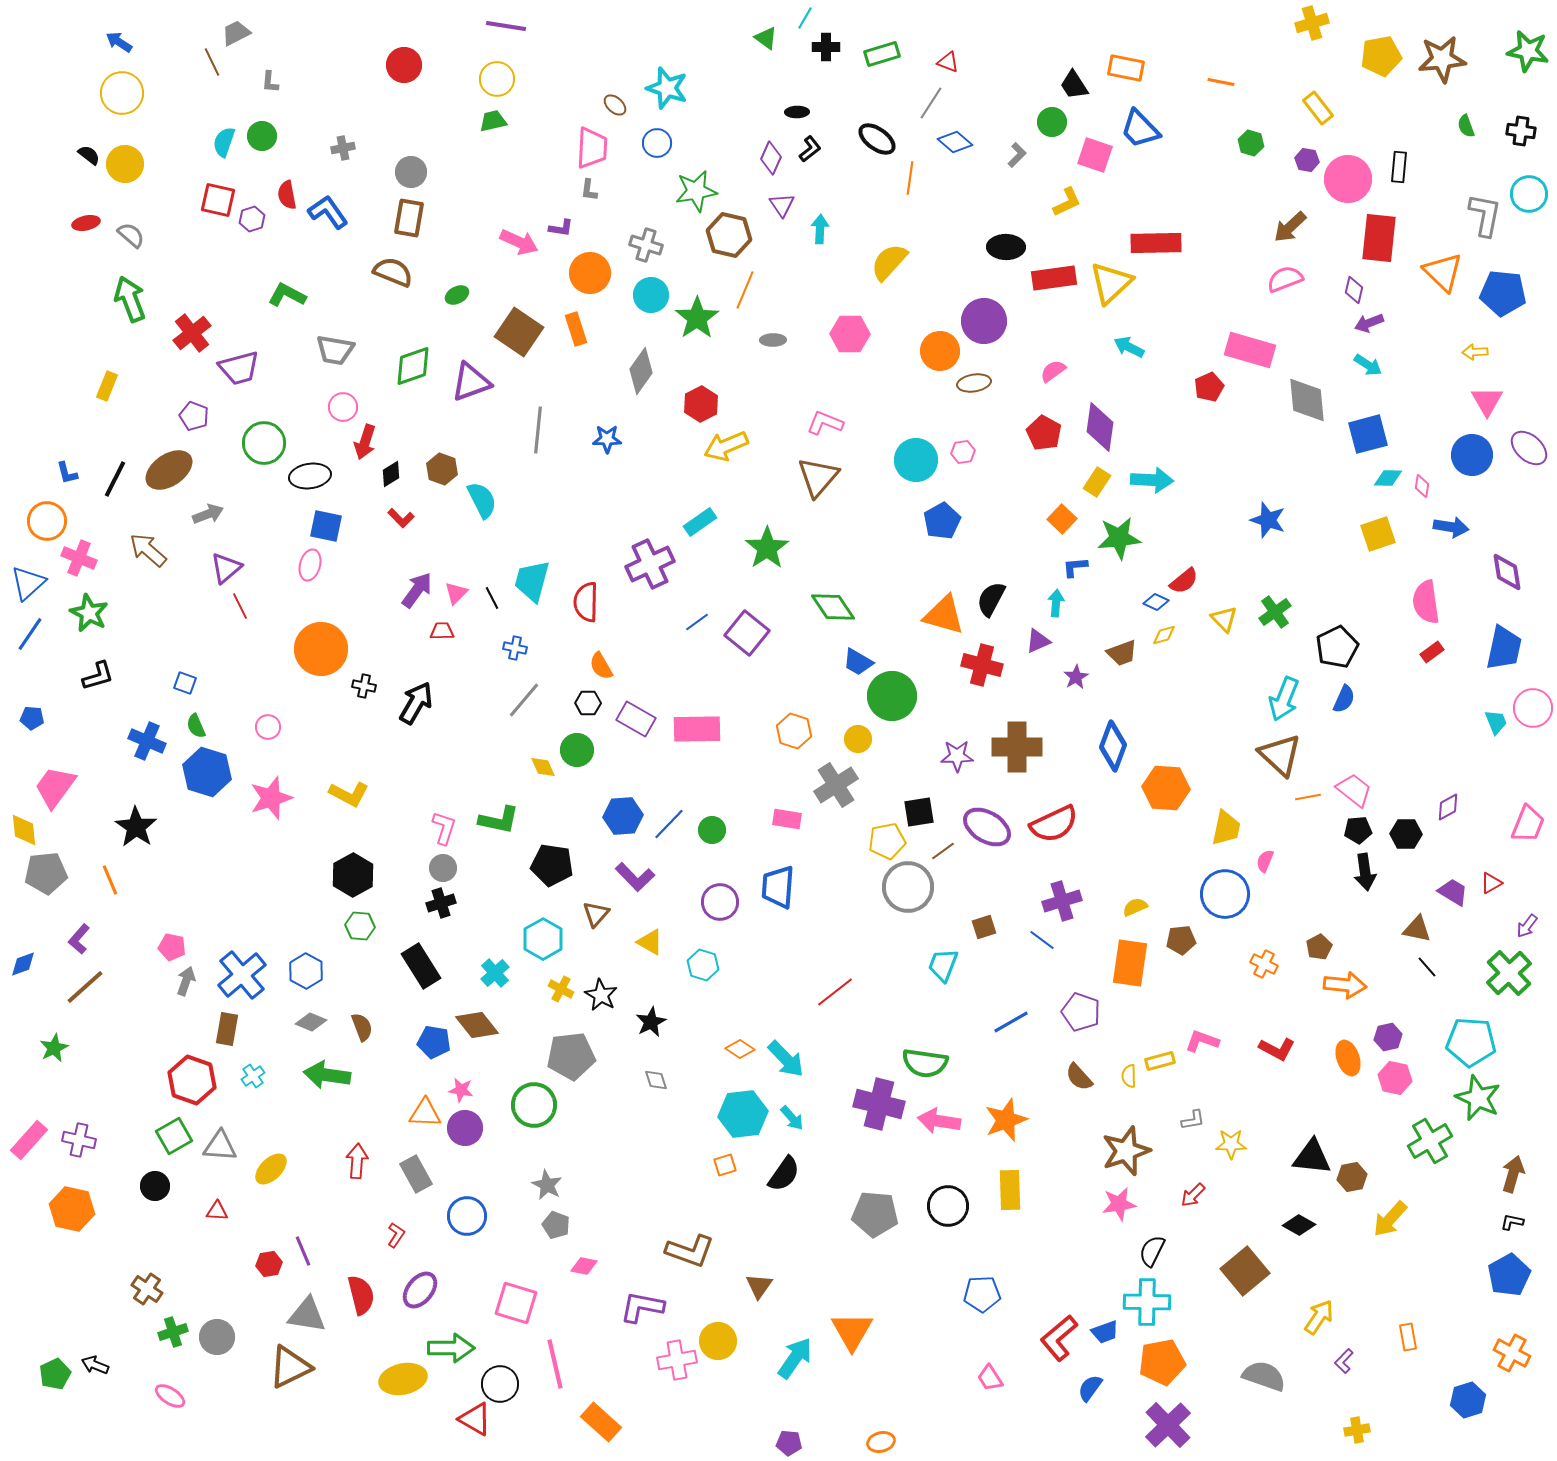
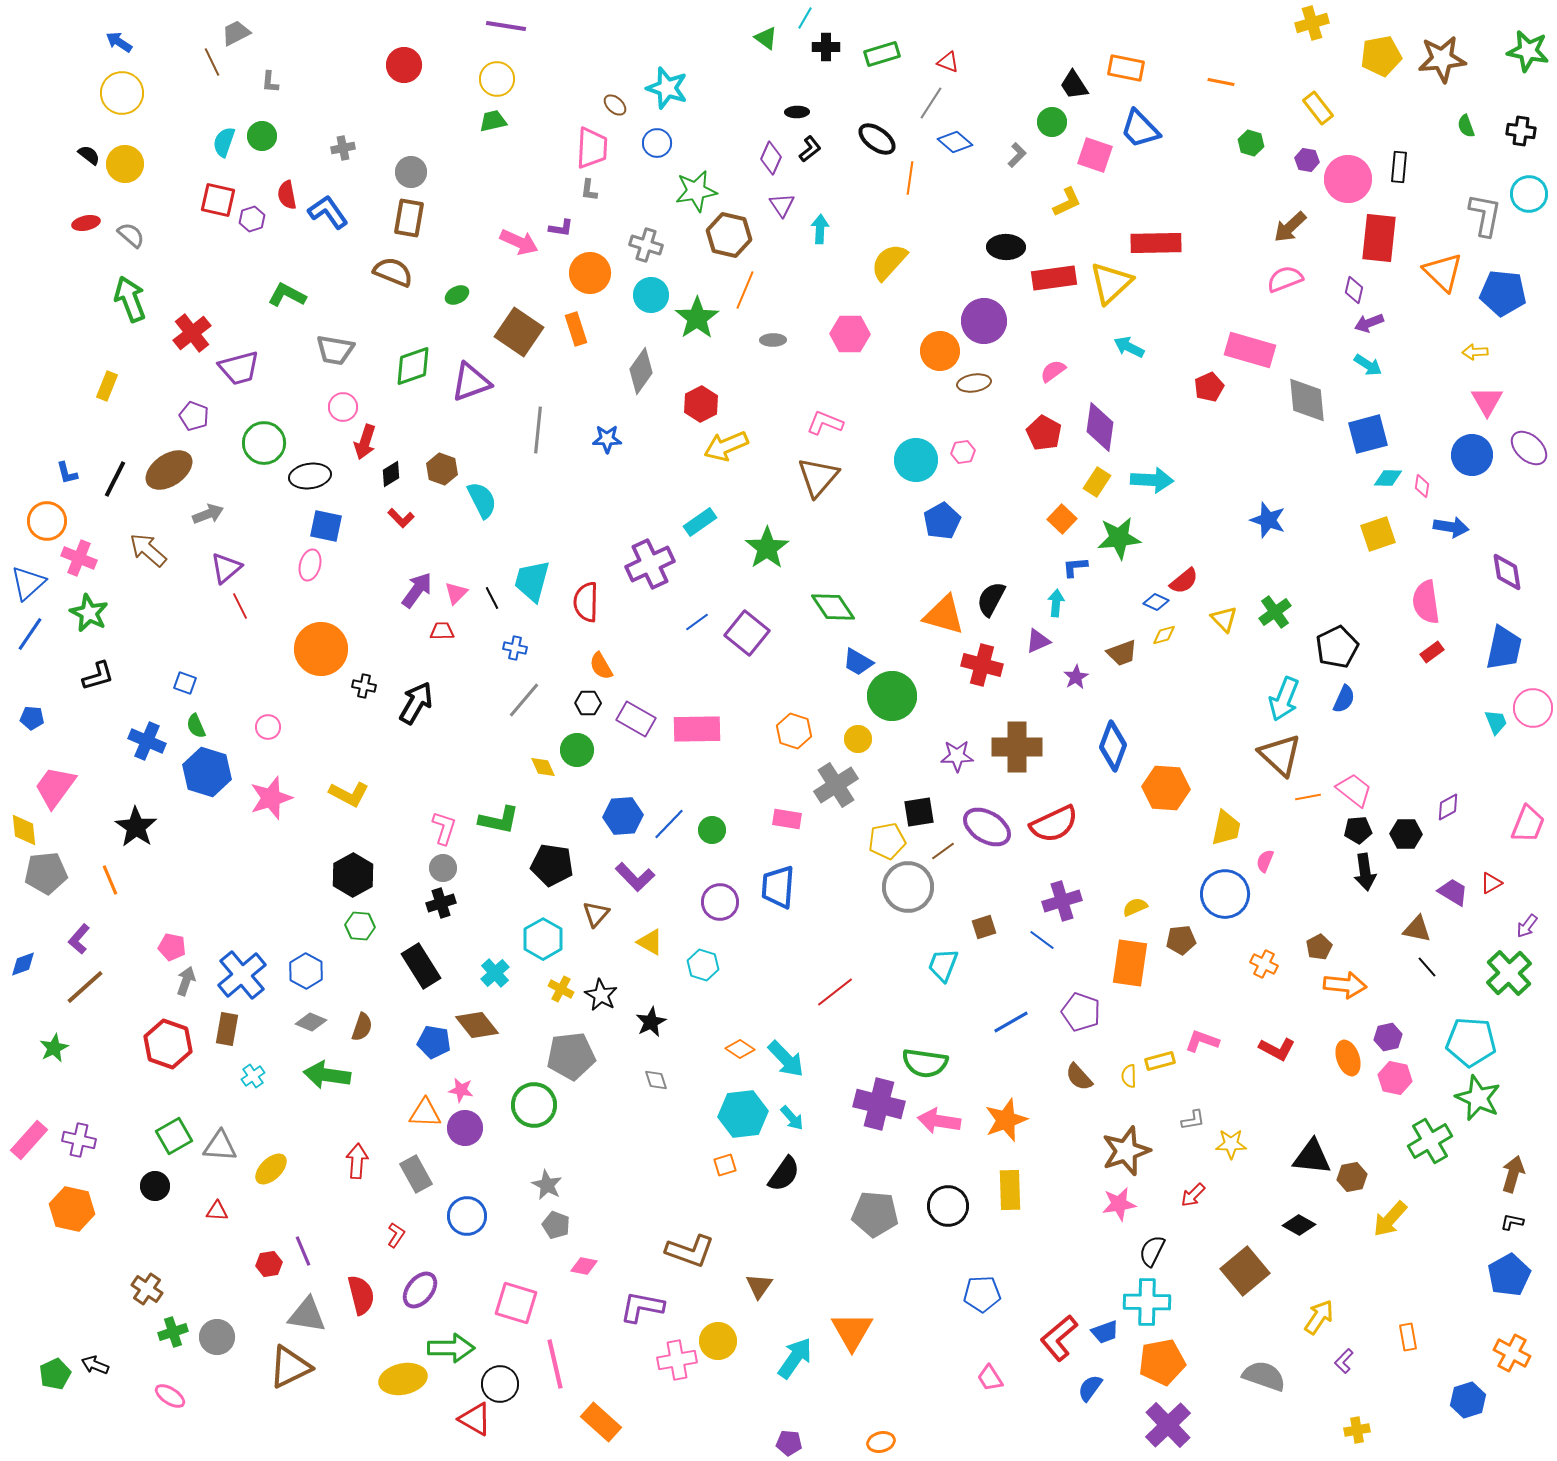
brown semicircle at (362, 1027): rotated 40 degrees clockwise
red hexagon at (192, 1080): moved 24 px left, 36 px up
